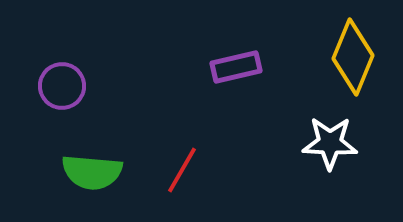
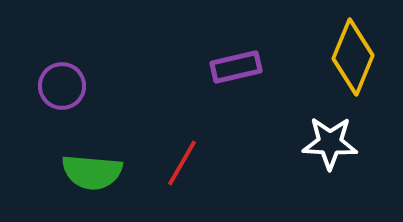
red line: moved 7 px up
